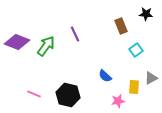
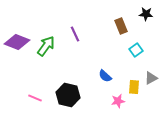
pink line: moved 1 px right, 4 px down
